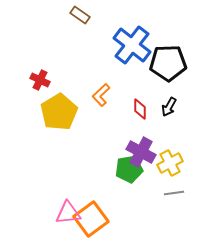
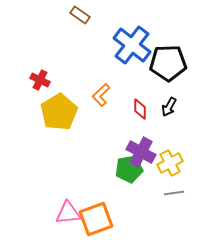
orange square: moved 5 px right; rotated 16 degrees clockwise
